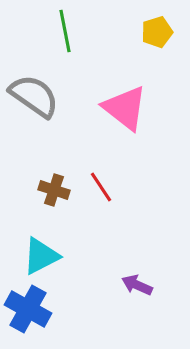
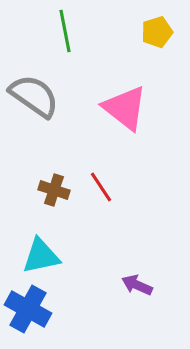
cyan triangle: rotated 15 degrees clockwise
